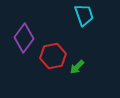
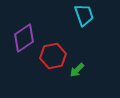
purple diamond: rotated 20 degrees clockwise
green arrow: moved 3 px down
